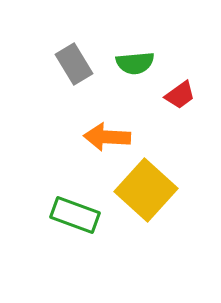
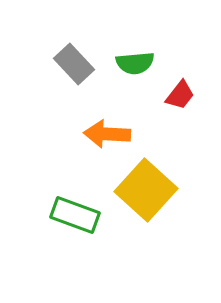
gray rectangle: rotated 12 degrees counterclockwise
red trapezoid: rotated 16 degrees counterclockwise
orange arrow: moved 3 px up
